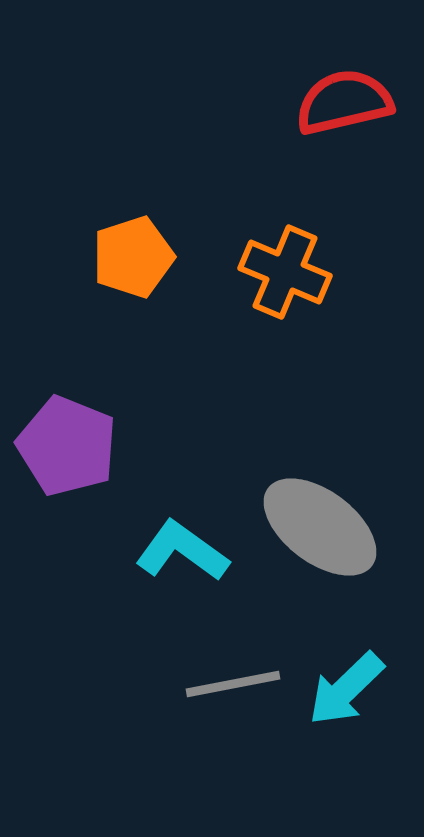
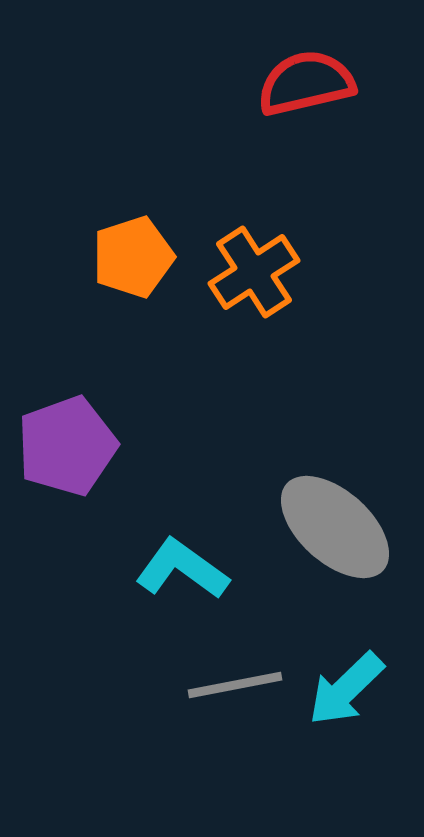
red semicircle: moved 38 px left, 19 px up
orange cross: moved 31 px left; rotated 34 degrees clockwise
purple pentagon: rotated 30 degrees clockwise
gray ellipse: moved 15 px right; rotated 5 degrees clockwise
cyan L-shape: moved 18 px down
gray line: moved 2 px right, 1 px down
